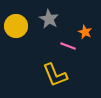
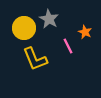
yellow circle: moved 8 px right, 2 px down
pink line: rotated 42 degrees clockwise
yellow L-shape: moved 20 px left, 16 px up
